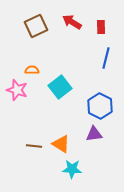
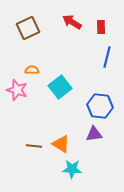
brown square: moved 8 px left, 2 px down
blue line: moved 1 px right, 1 px up
blue hexagon: rotated 20 degrees counterclockwise
